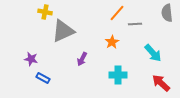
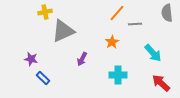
yellow cross: rotated 24 degrees counterclockwise
blue rectangle: rotated 16 degrees clockwise
